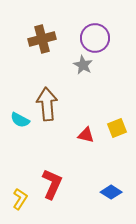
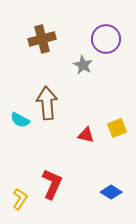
purple circle: moved 11 px right, 1 px down
brown arrow: moved 1 px up
